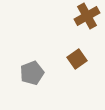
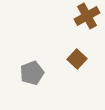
brown square: rotated 12 degrees counterclockwise
